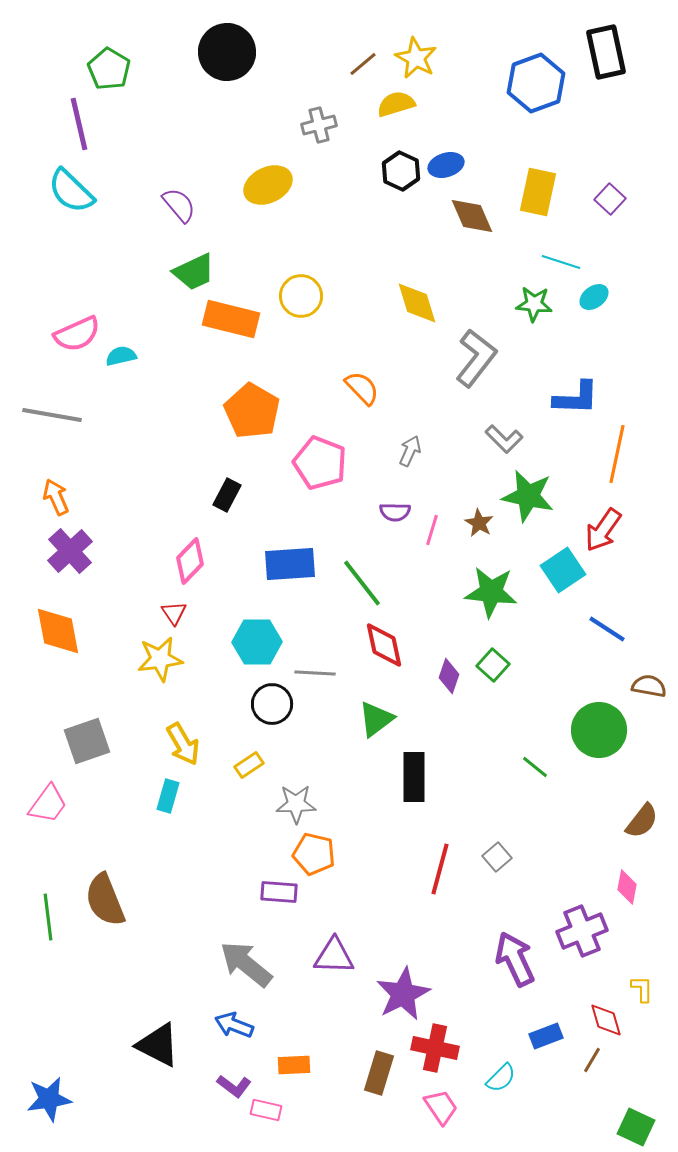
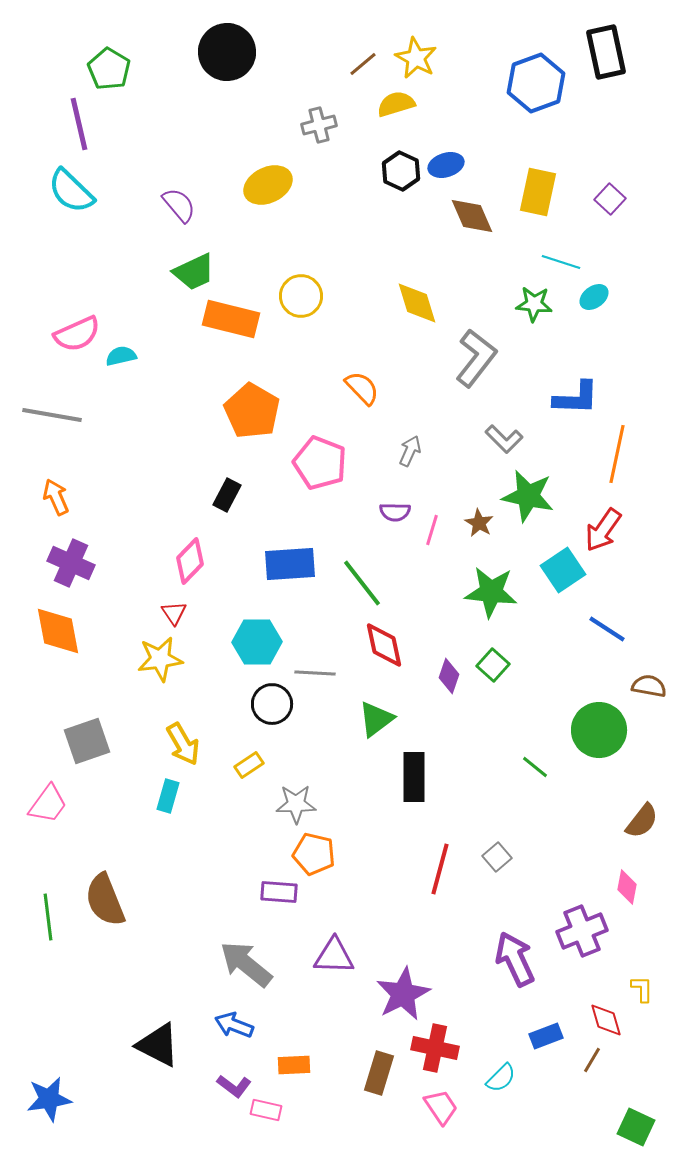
purple cross at (70, 551): moved 1 px right, 12 px down; rotated 24 degrees counterclockwise
